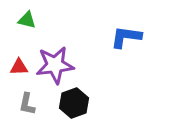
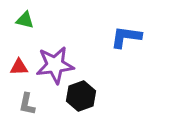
green triangle: moved 2 px left
black hexagon: moved 7 px right, 7 px up
